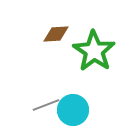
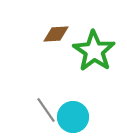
gray line: moved 5 px down; rotated 76 degrees clockwise
cyan circle: moved 7 px down
